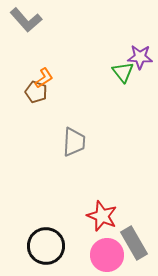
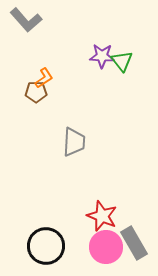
purple star: moved 38 px left, 1 px up
green triangle: moved 1 px left, 11 px up
brown pentagon: rotated 20 degrees counterclockwise
pink circle: moved 1 px left, 8 px up
